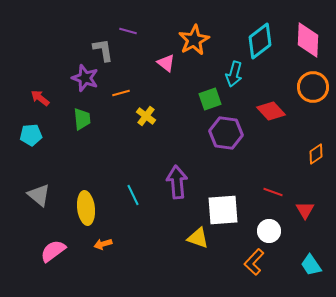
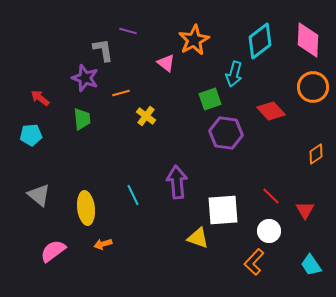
red line: moved 2 px left, 4 px down; rotated 24 degrees clockwise
